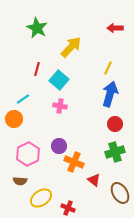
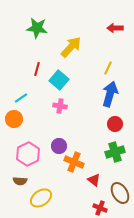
green star: rotated 20 degrees counterclockwise
cyan line: moved 2 px left, 1 px up
red cross: moved 32 px right
